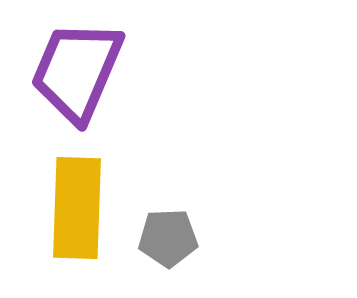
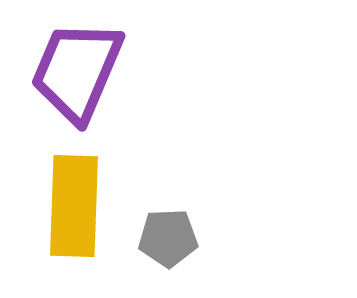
yellow rectangle: moved 3 px left, 2 px up
